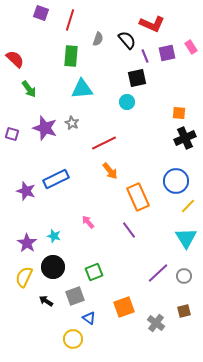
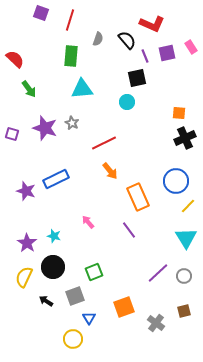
blue triangle at (89, 318): rotated 24 degrees clockwise
